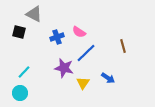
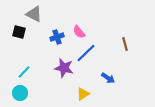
pink semicircle: rotated 16 degrees clockwise
brown line: moved 2 px right, 2 px up
yellow triangle: moved 11 px down; rotated 24 degrees clockwise
